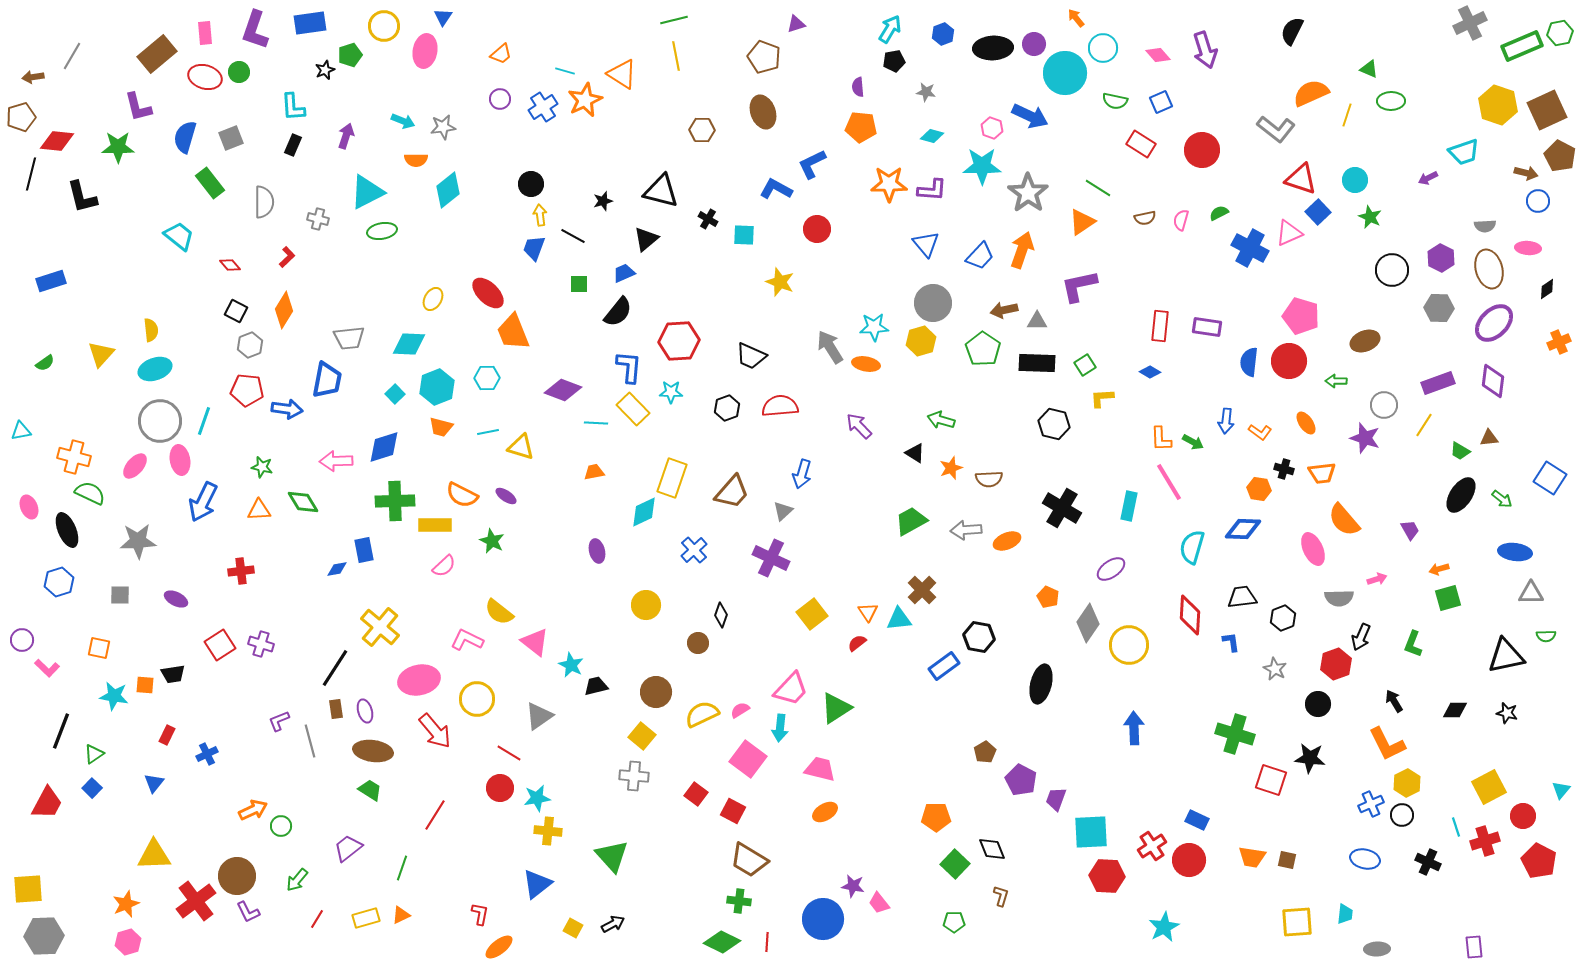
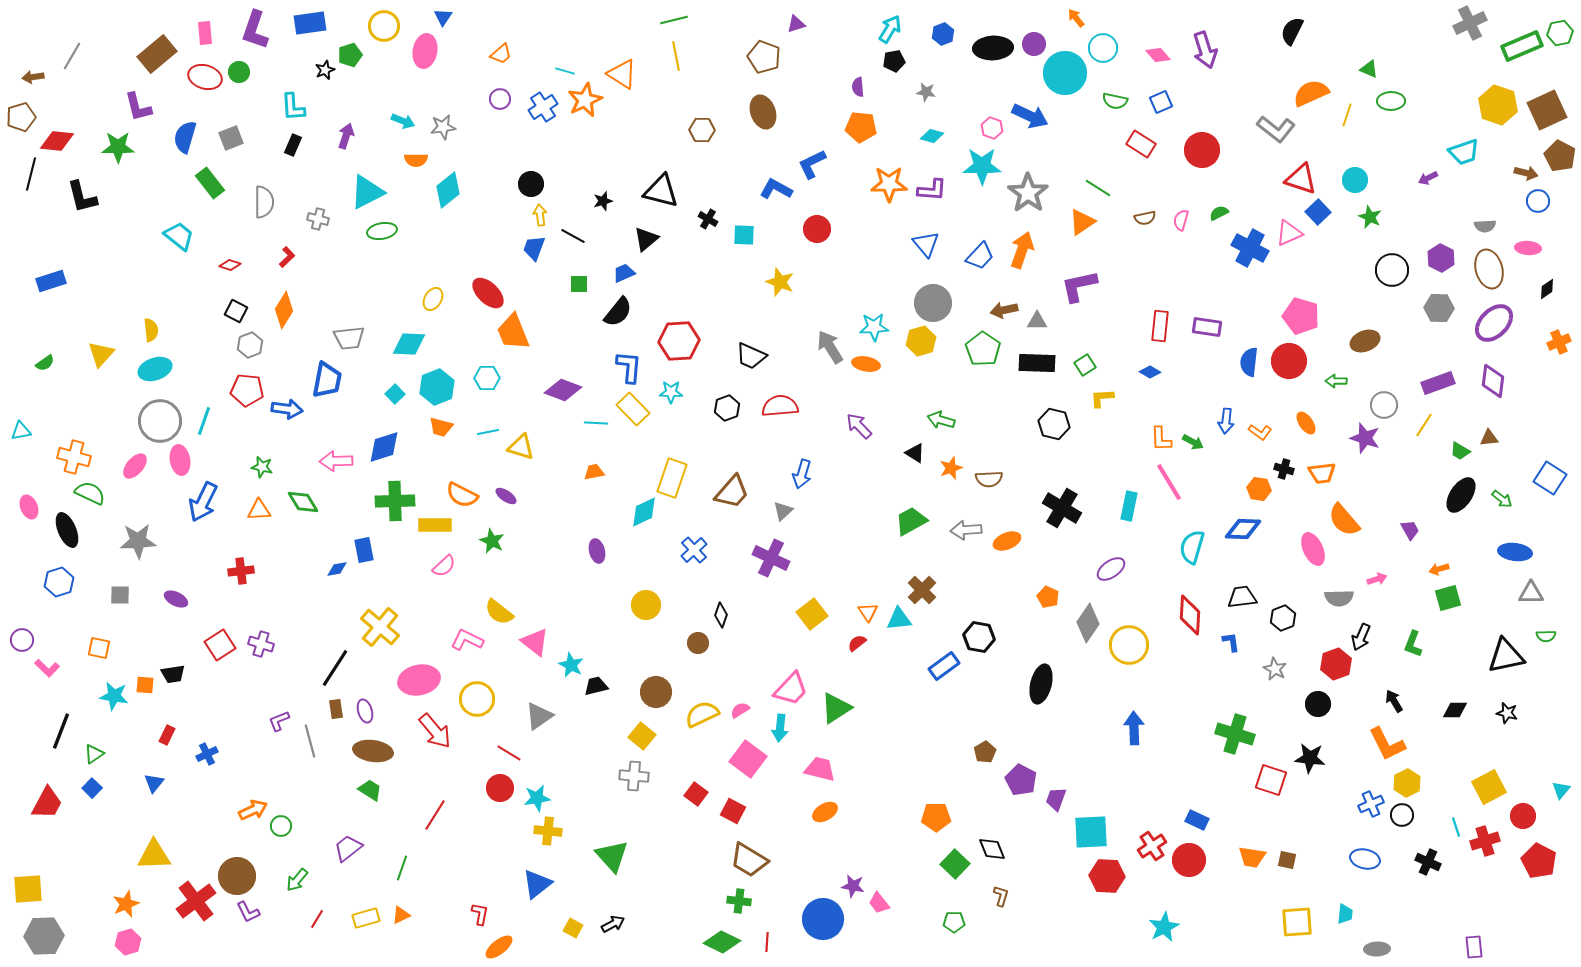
red diamond at (230, 265): rotated 30 degrees counterclockwise
